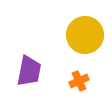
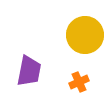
orange cross: moved 1 px down
